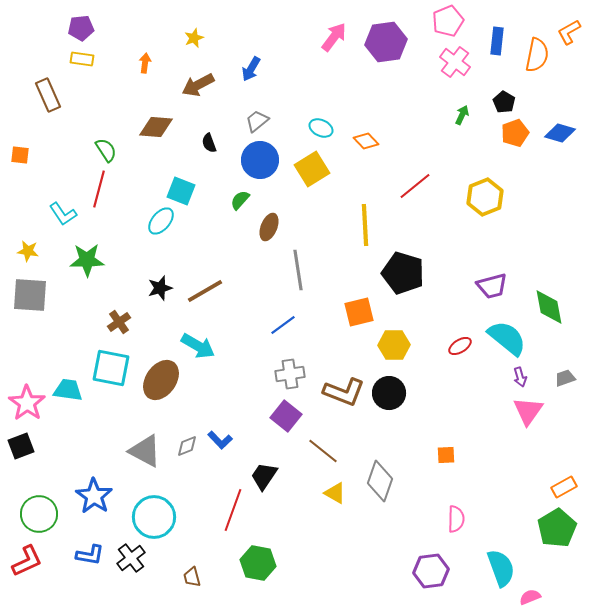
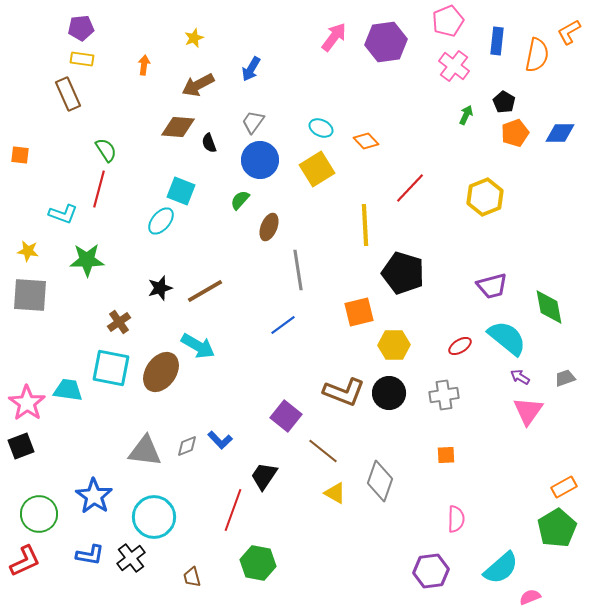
pink cross at (455, 62): moved 1 px left, 4 px down
orange arrow at (145, 63): moved 1 px left, 2 px down
brown rectangle at (48, 95): moved 20 px right, 1 px up
green arrow at (462, 115): moved 4 px right
gray trapezoid at (257, 121): moved 4 px left, 1 px down; rotated 15 degrees counterclockwise
brown diamond at (156, 127): moved 22 px right
blue diamond at (560, 133): rotated 16 degrees counterclockwise
yellow square at (312, 169): moved 5 px right
red line at (415, 186): moved 5 px left, 2 px down; rotated 8 degrees counterclockwise
cyan L-shape at (63, 214): rotated 36 degrees counterclockwise
gray cross at (290, 374): moved 154 px right, 21 px down
purple arrow at (520, 377): rotated 138 degrees clockwise
brown ellipse at (161, 380): moved 8 px up
gray triangle at (145, 451): rotated 21 degrees counterclockwise
red L-shape at (27, 561): moved 2 px left
cyan semicircle at (501, 568): rotated 69 degrees clockwise
